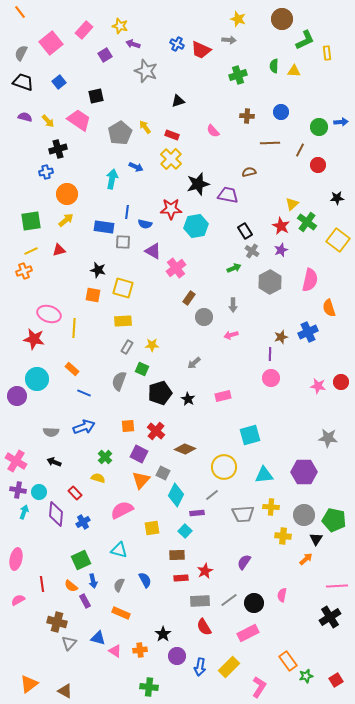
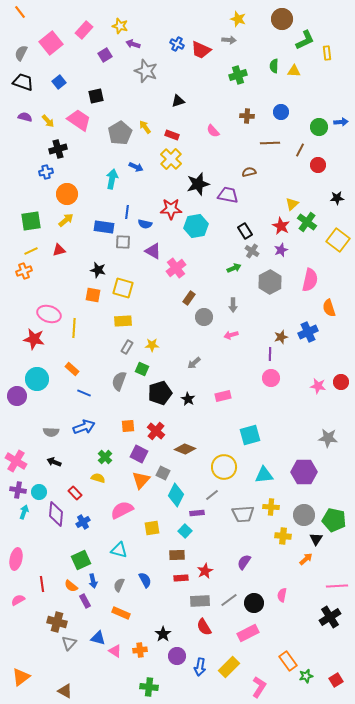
orange triangle at (29, 684): moved 8 px left, 7 px up
